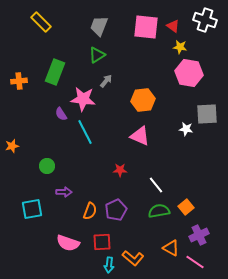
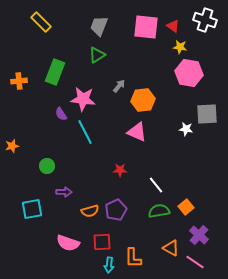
gray arrow: moved 13 px right, 5 px down
pink triangle: moved 3 px left, 4 px up
orange semicircle: rotated 54 degrees clockwise
purple cross: rotated 24 degrees counterclockwise
orange L-shape: rotated 50 degrees clockwise
